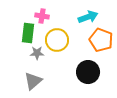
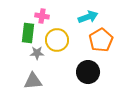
orange pentagon: rotated 20 degrees clockwise
gray triangle: rotated 36 degrees clockwise
